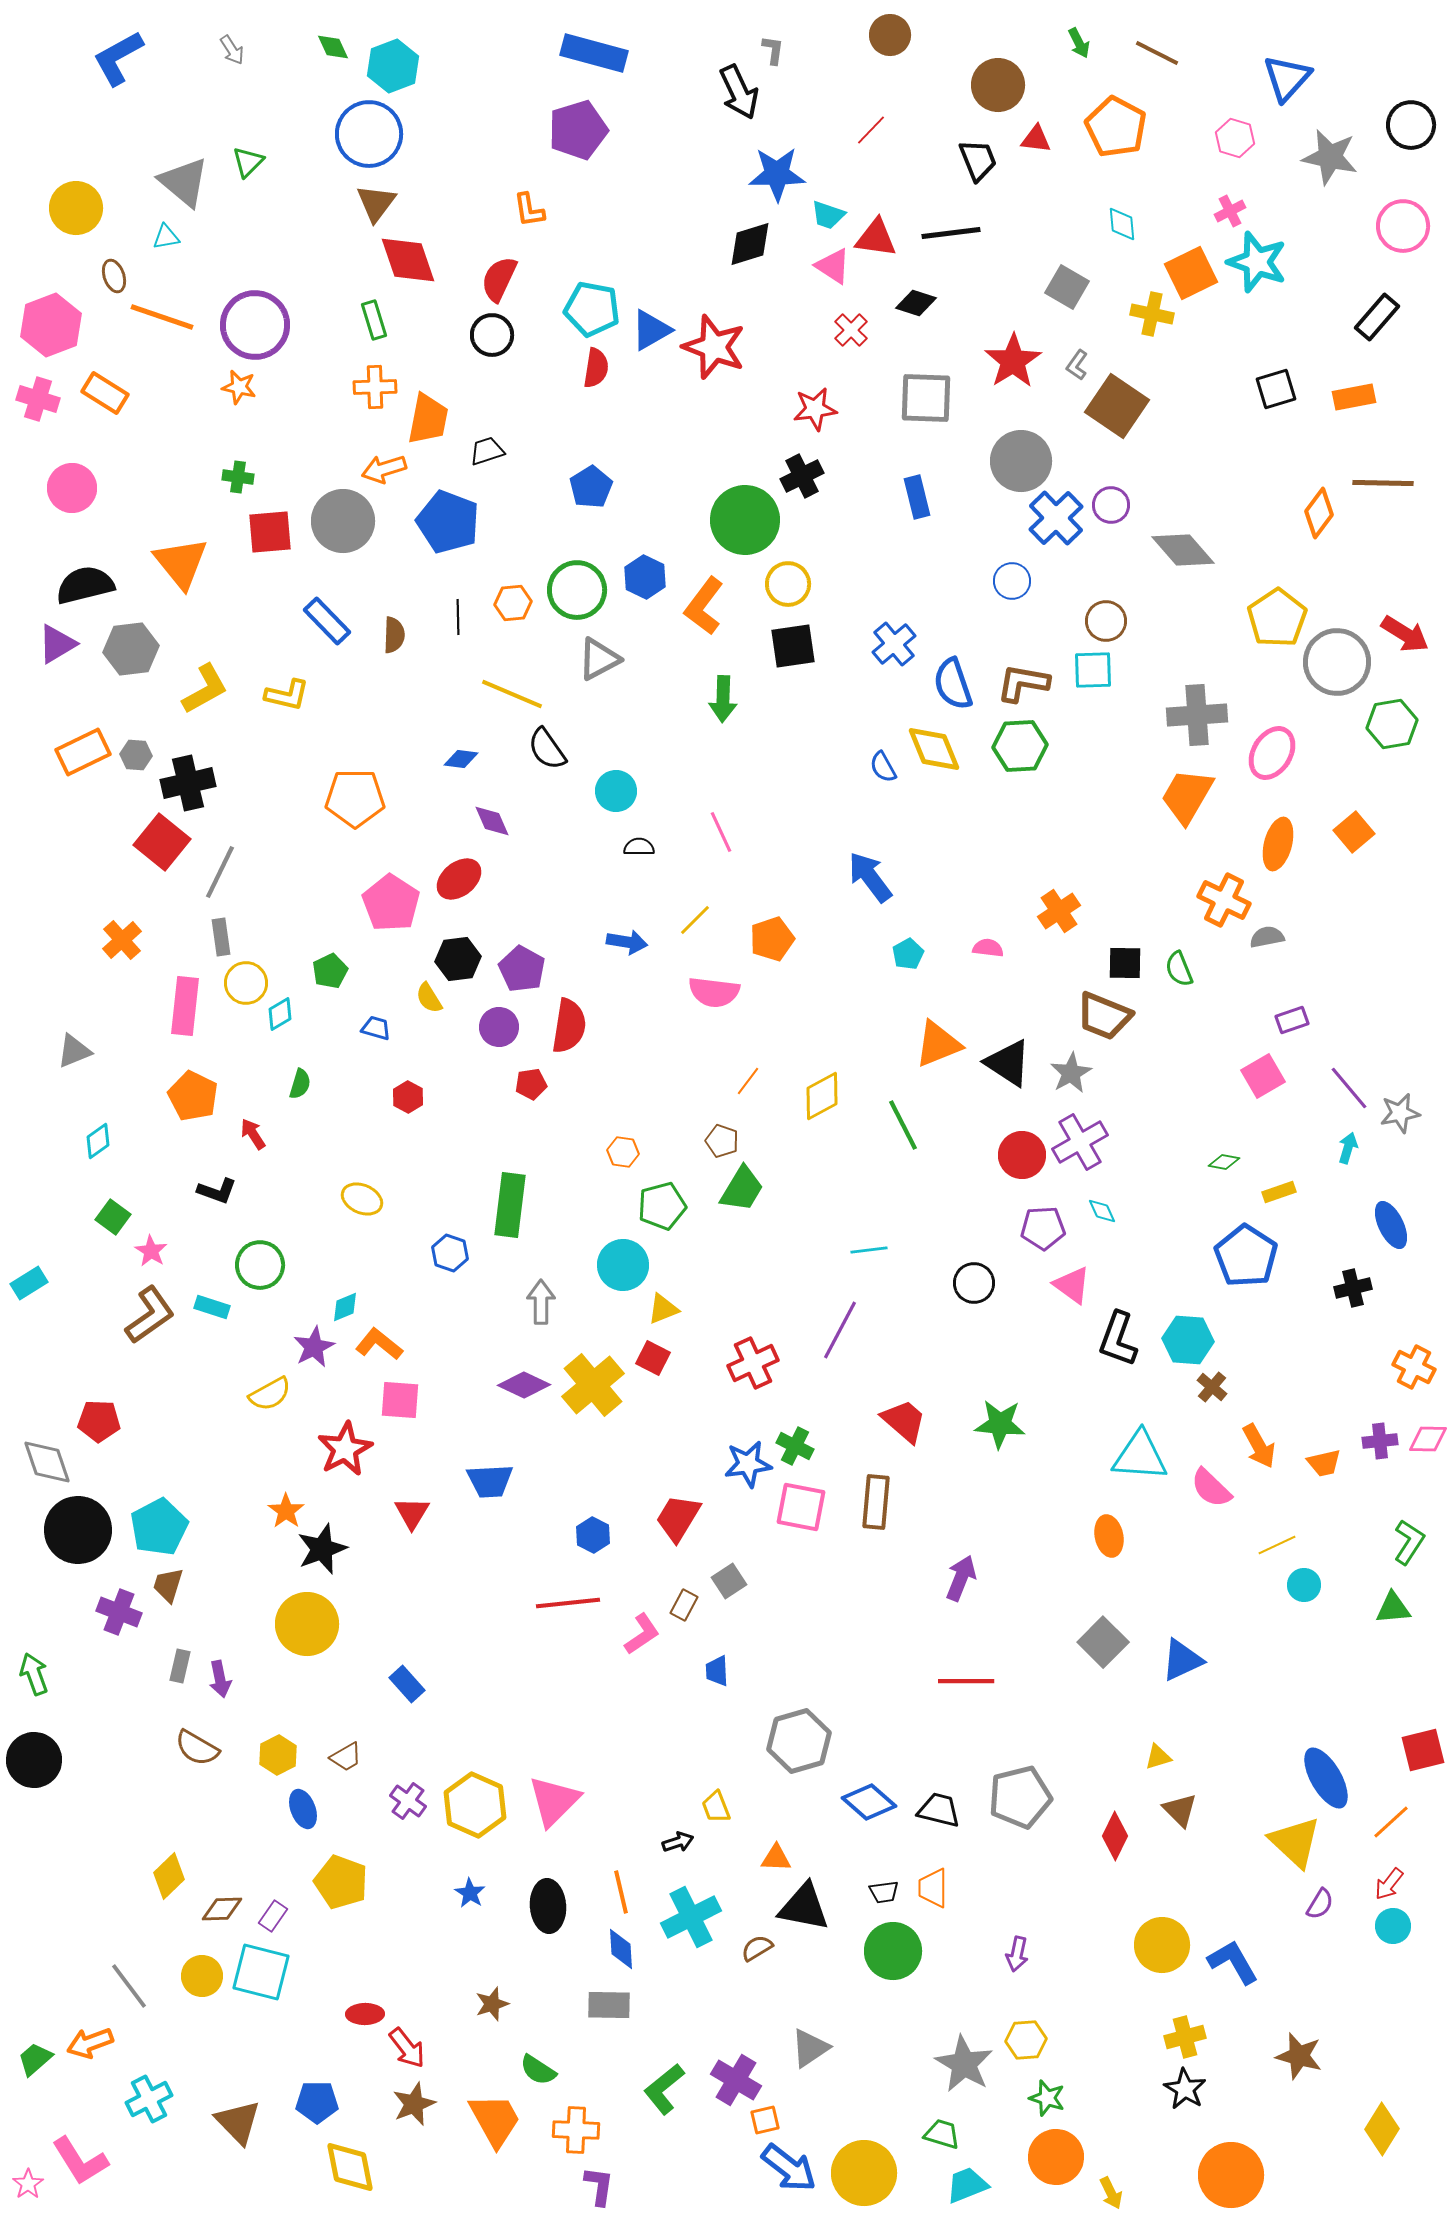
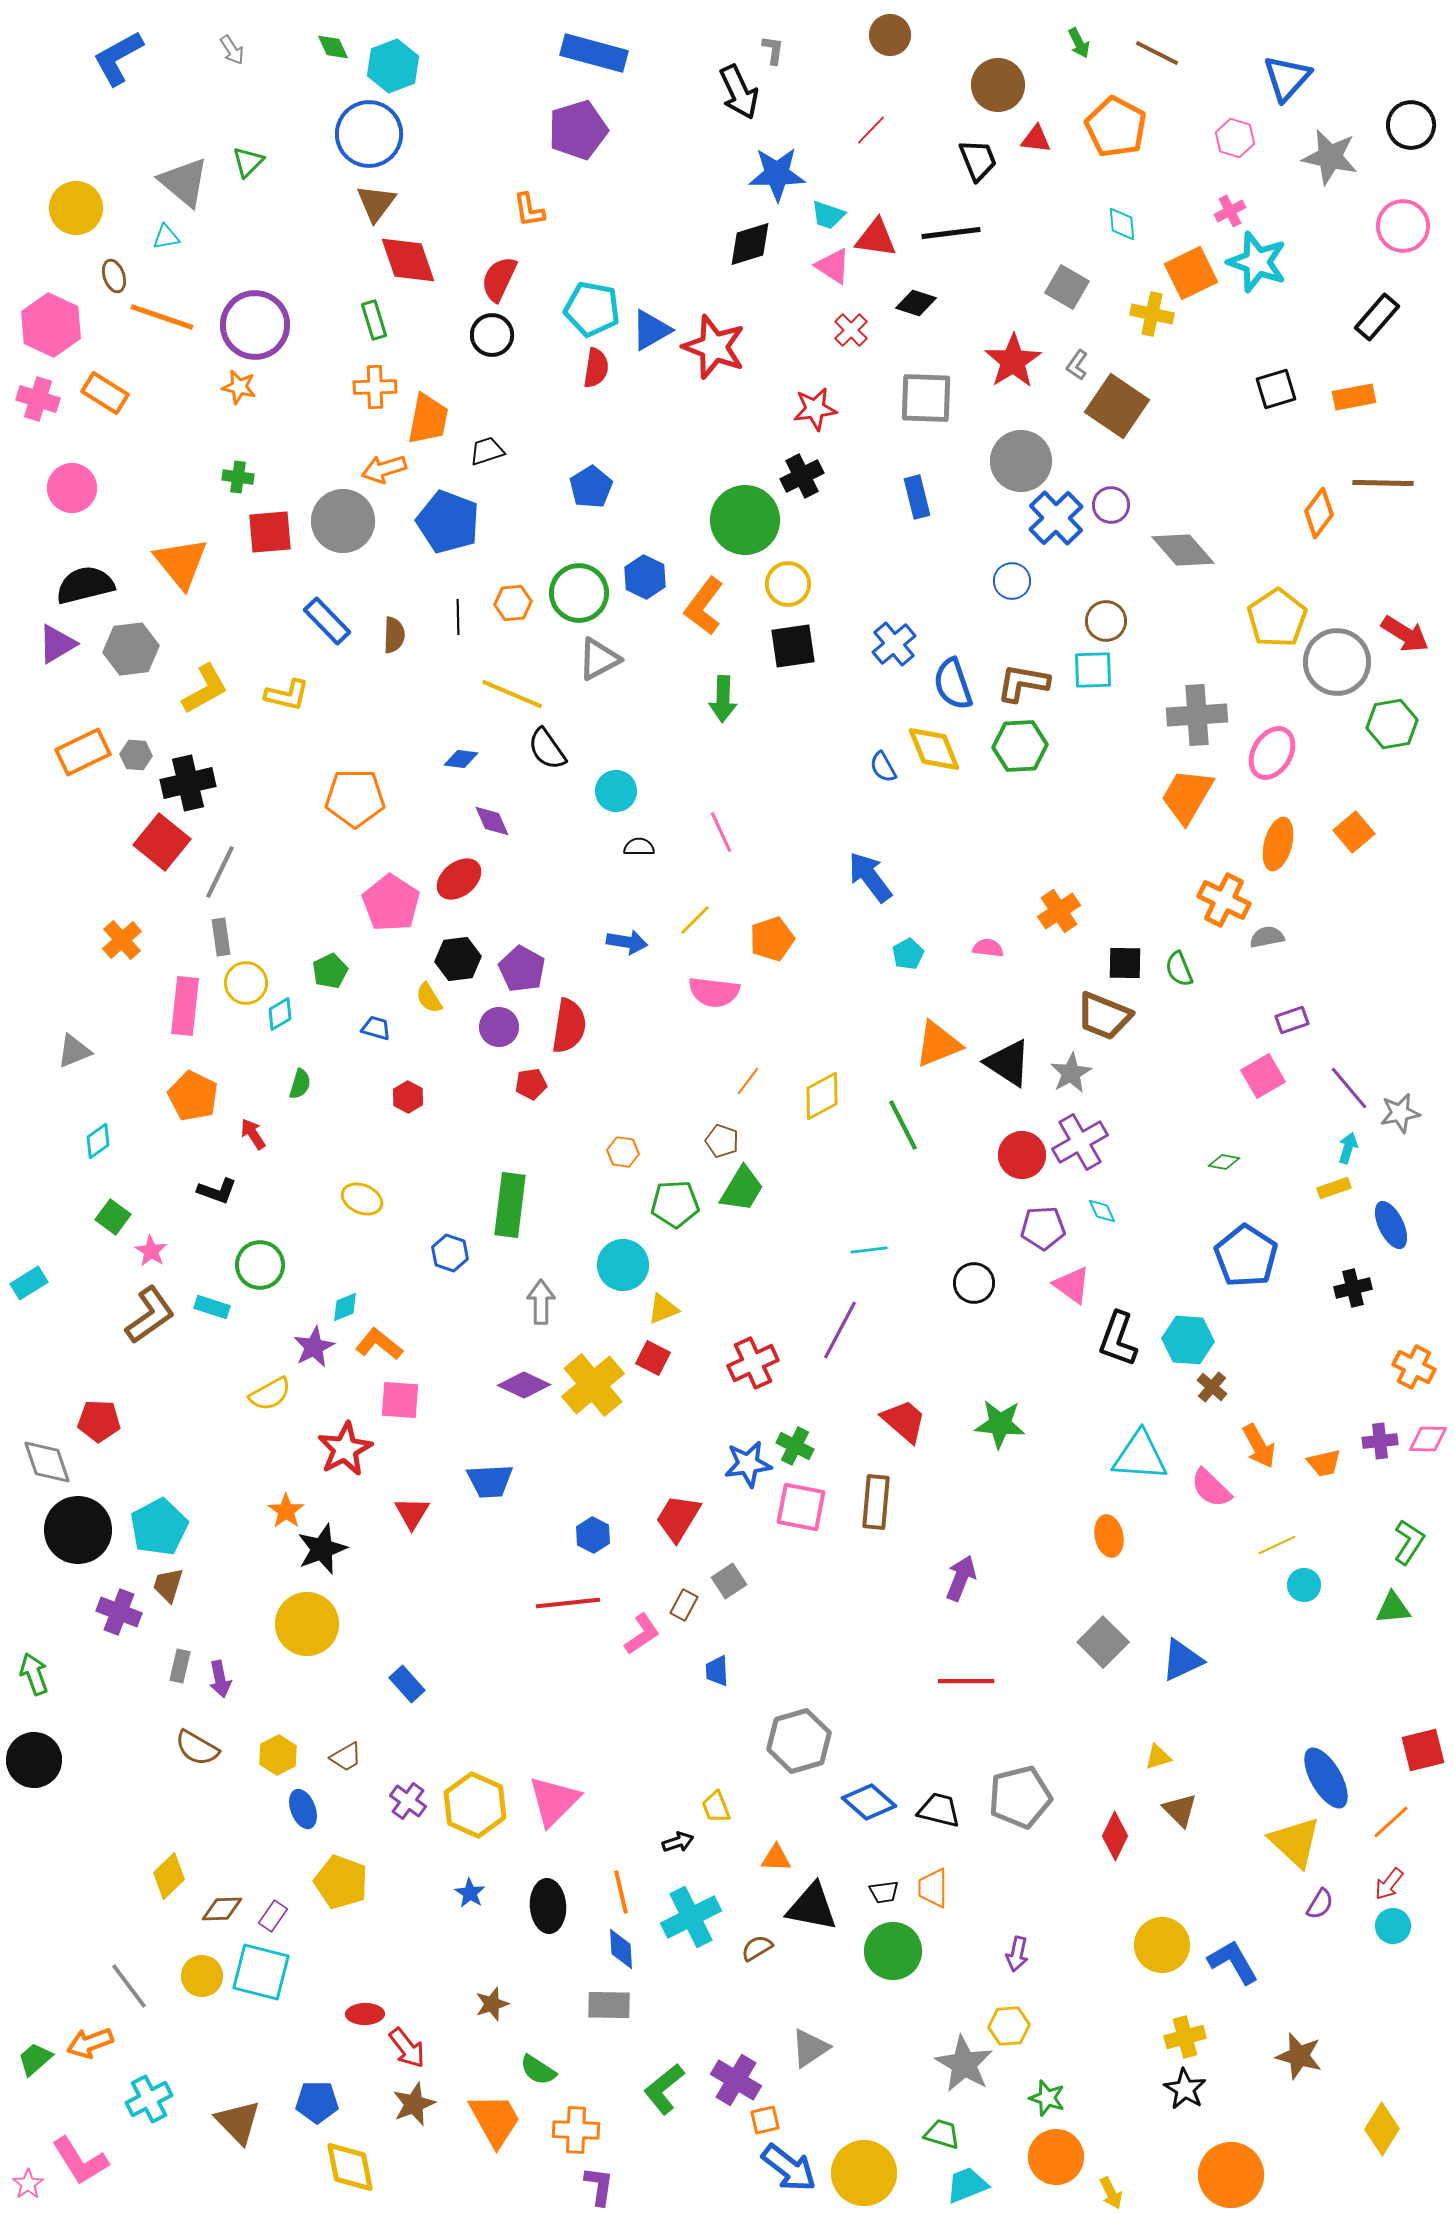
pink hexagon at (51, 325): rotated 14 degrees counterclockwise
green circle at (577, 590): moved 2 px right, 3 px down
yellow rectangle at (1279, 1192): moved 55 px right, 4 px up
green pentagon at (662, 1206): moved 13 px right, 2 px up; rotated 12 degrees clockwise
black triangle at (804, 1907): moved 8 px right
yellow hexagon at (1026, 2040): moved 17 px left, 14 px up
